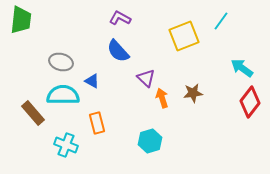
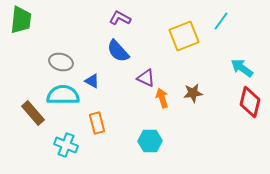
purple triangle: rotated 18 degrees counterclockwise
red diamond: rotated 24 degrees counterclockwise
cyan hexagon: rotated 15 degrees clockwise
